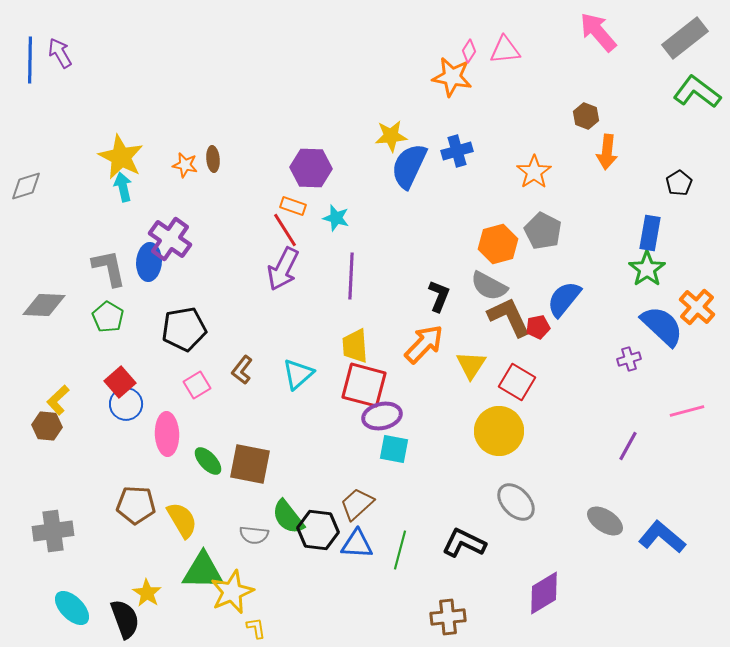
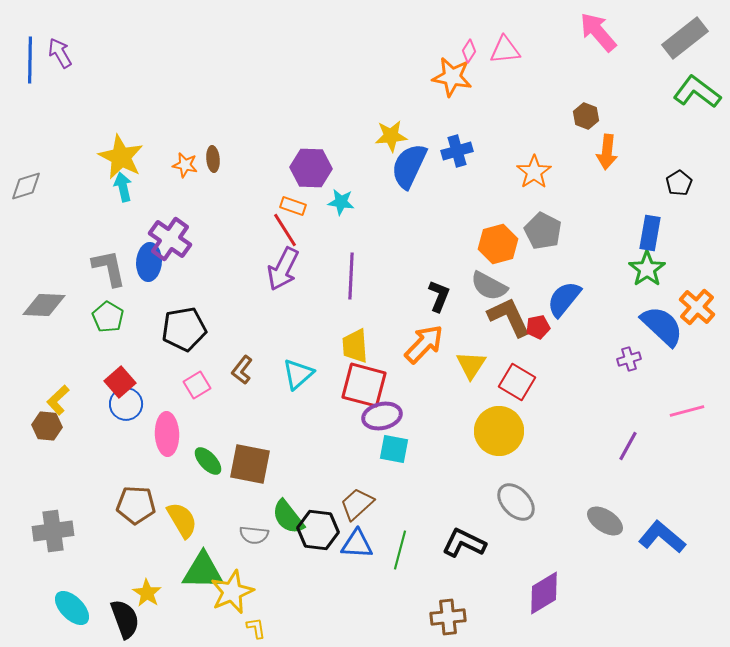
cyan star at (336, 218): moved 5 px right, 16 px up; rotated 8 degrees counterclockwise
